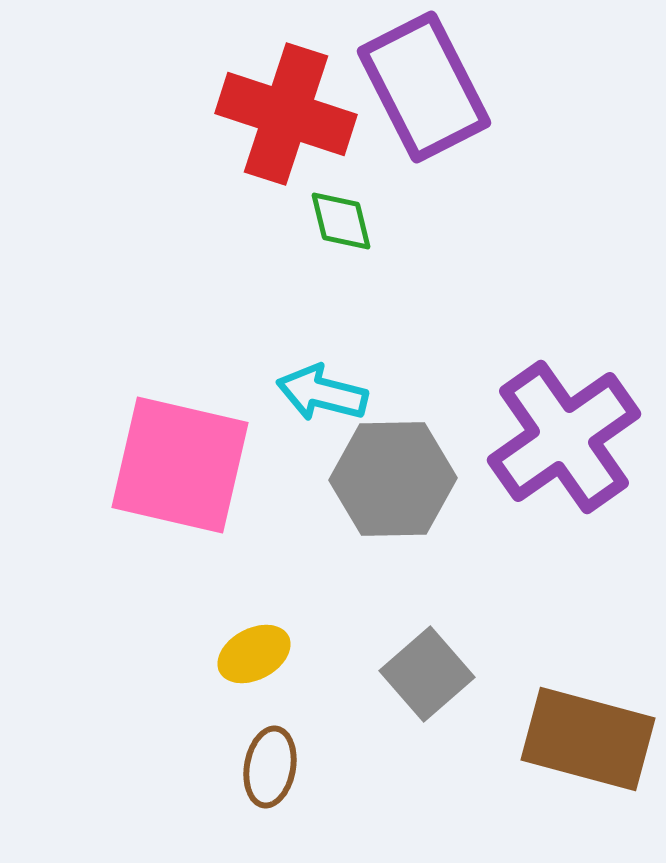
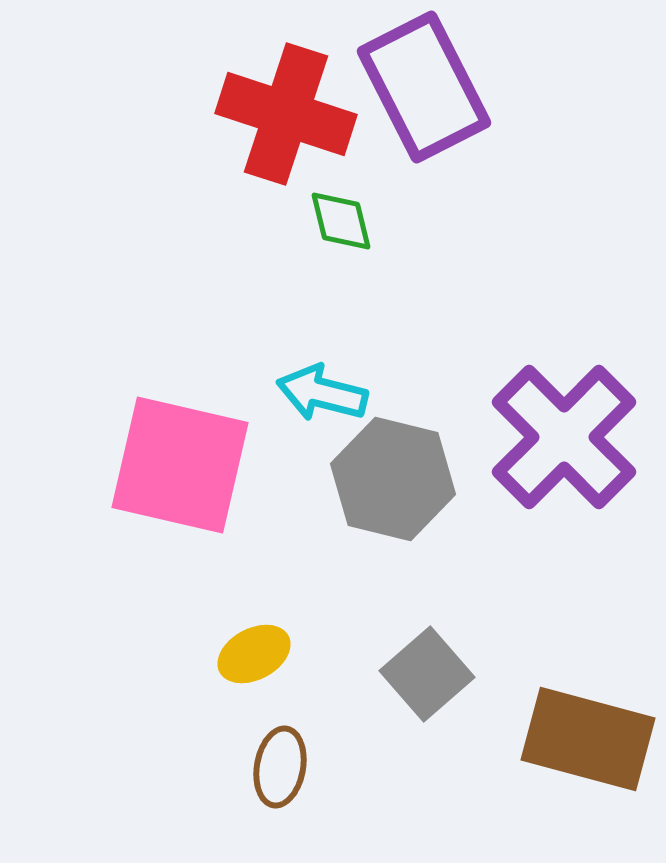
purple cross: rotated 10 degrees counterclockwise
gray hexagon: rotated 15 degrees clockwise
brown ellipse: moved 10 px right
